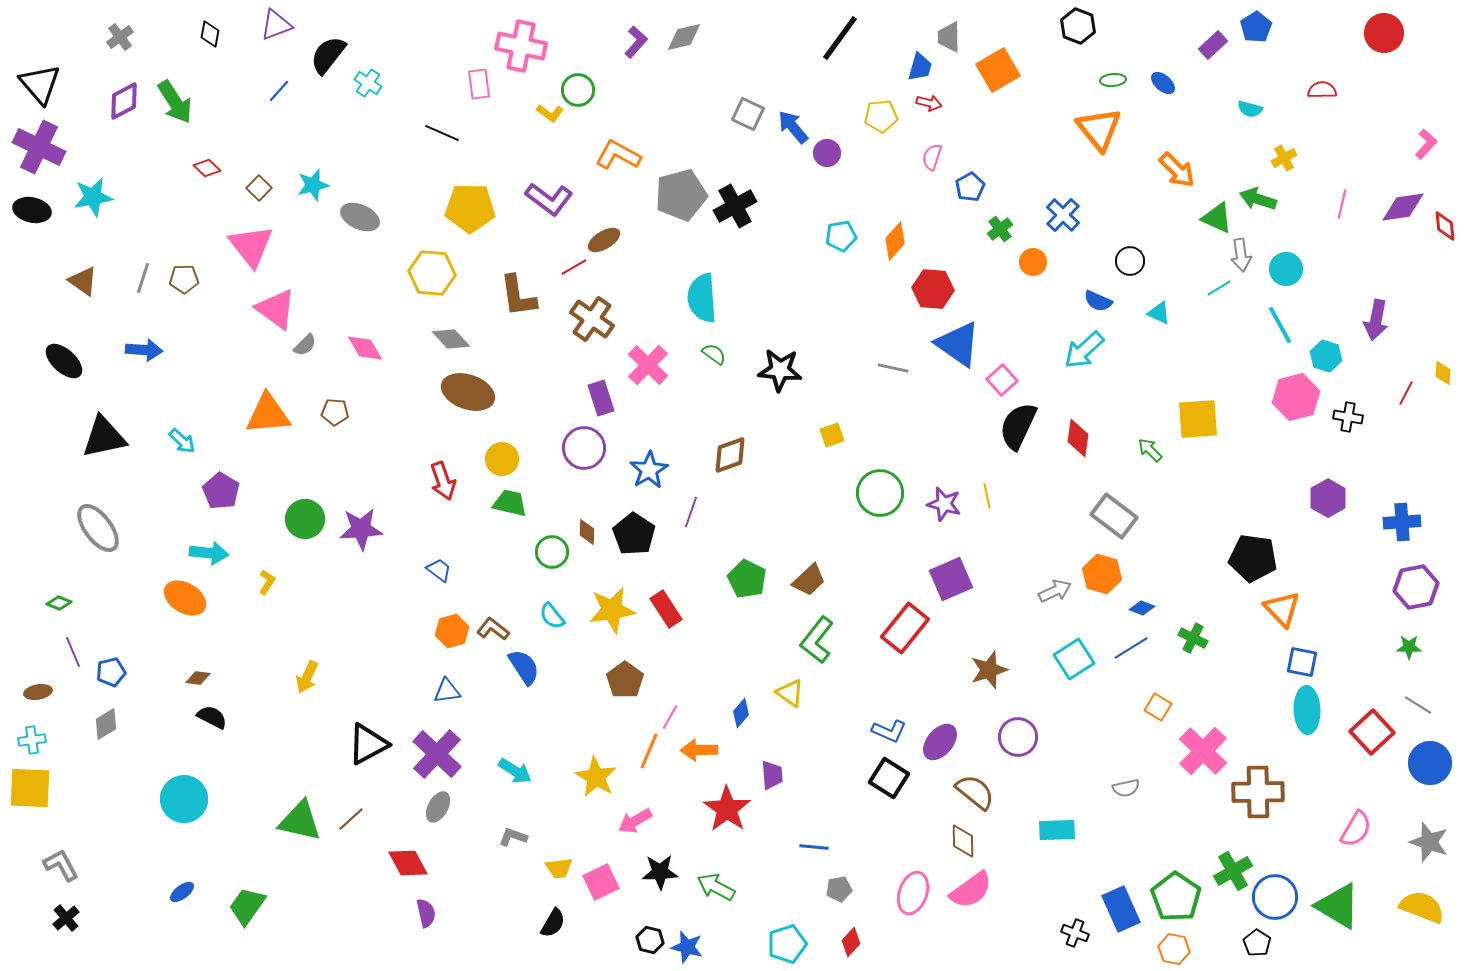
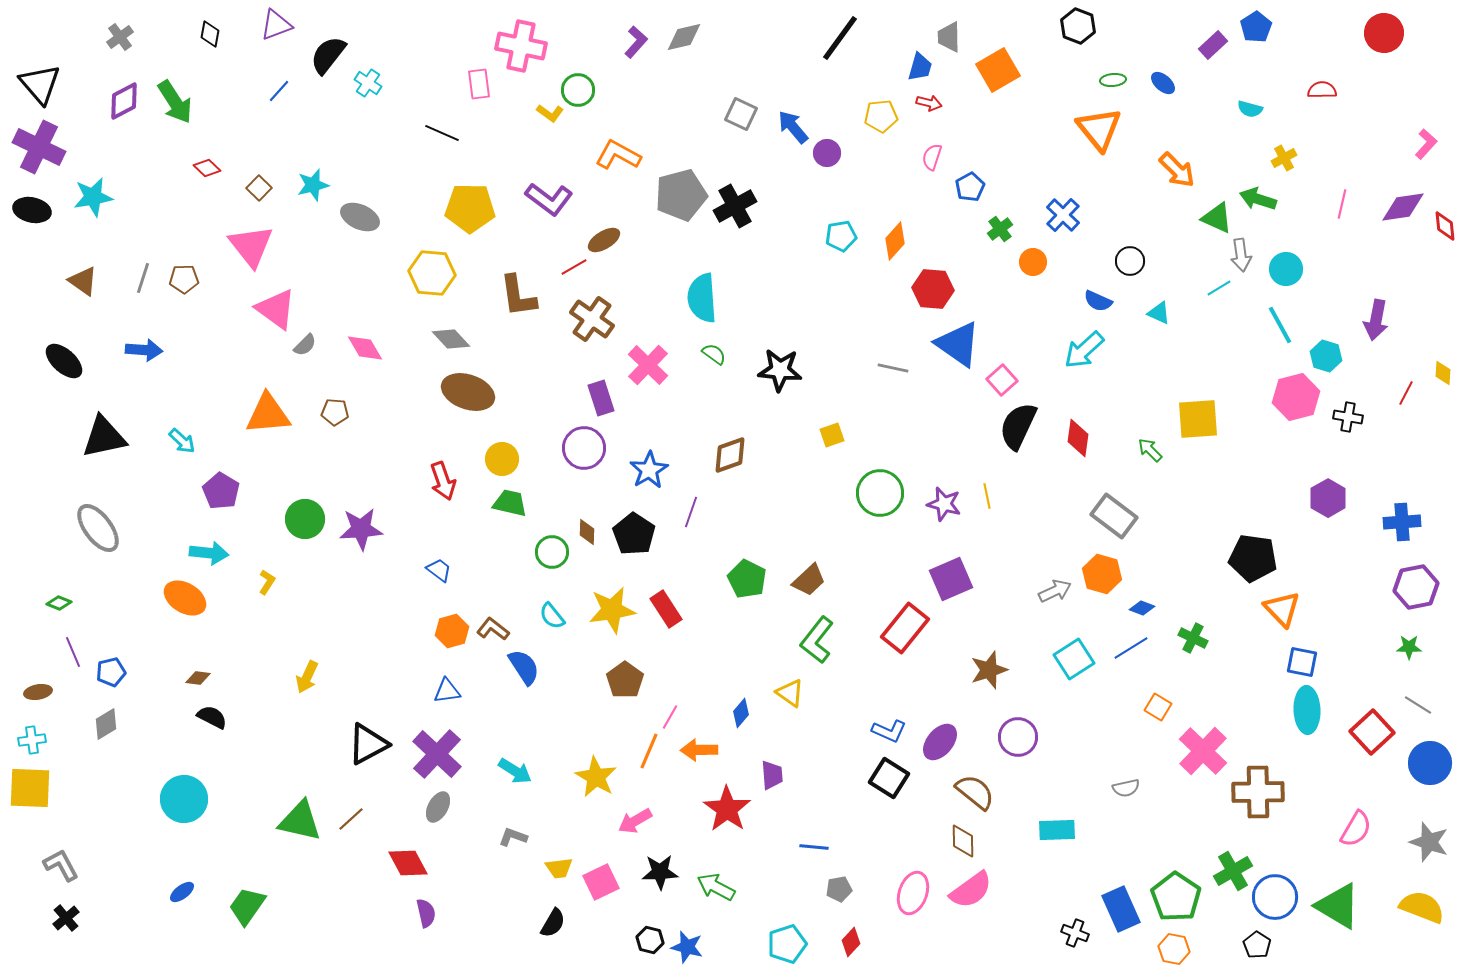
gray square at (748, 114): moved 7 px left
black pentagon at (1257, 943): moved 2 px down
